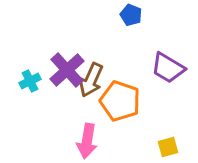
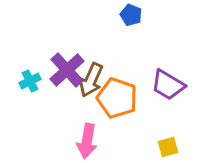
purple trapezoid: moved 17 px down
orange pentagon: moved 3 px left, 3 px up
